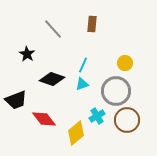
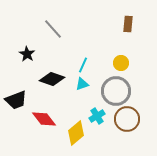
brown rectangle: moved 36 px right
yellow circle: moved 4 px left
brown circle: moved 1 px up
